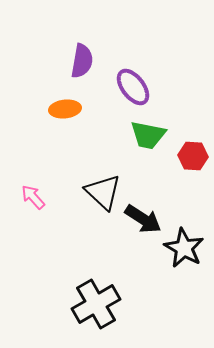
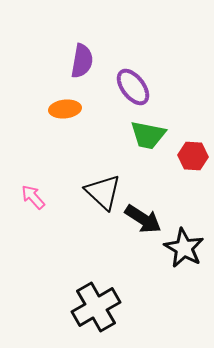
black cross: moved 3 px down
